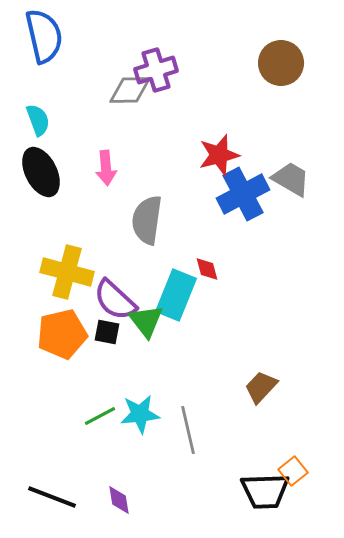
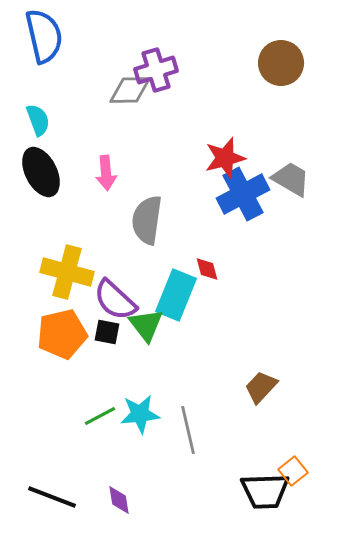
red star: moved 6 px right, 3 px down
pink arrow: moved 5 px down
green triangle: moved 4 px down
